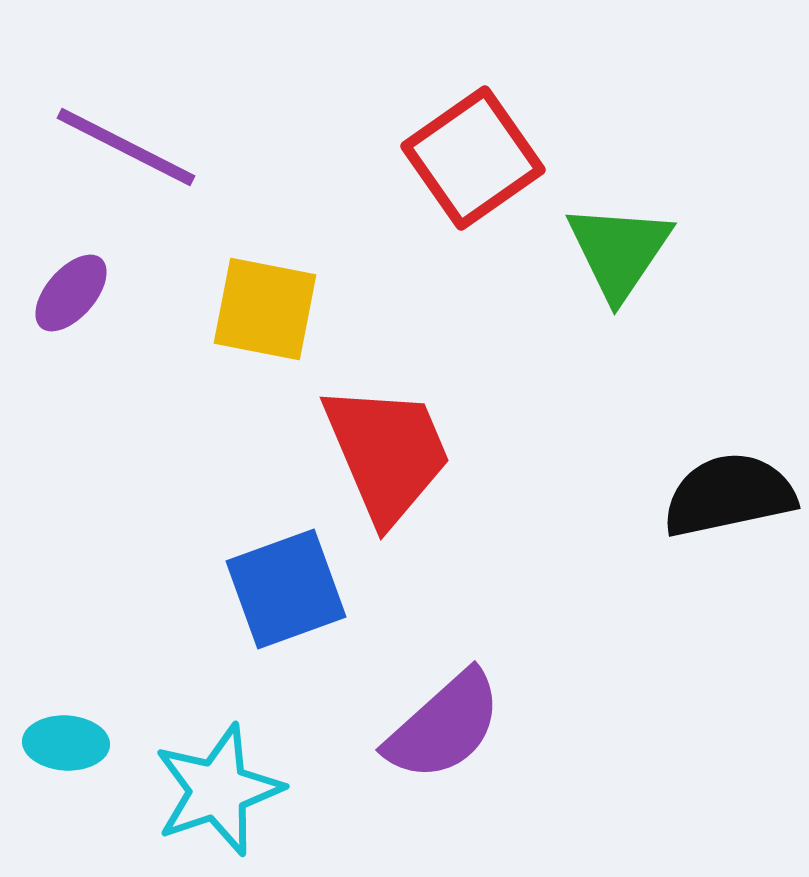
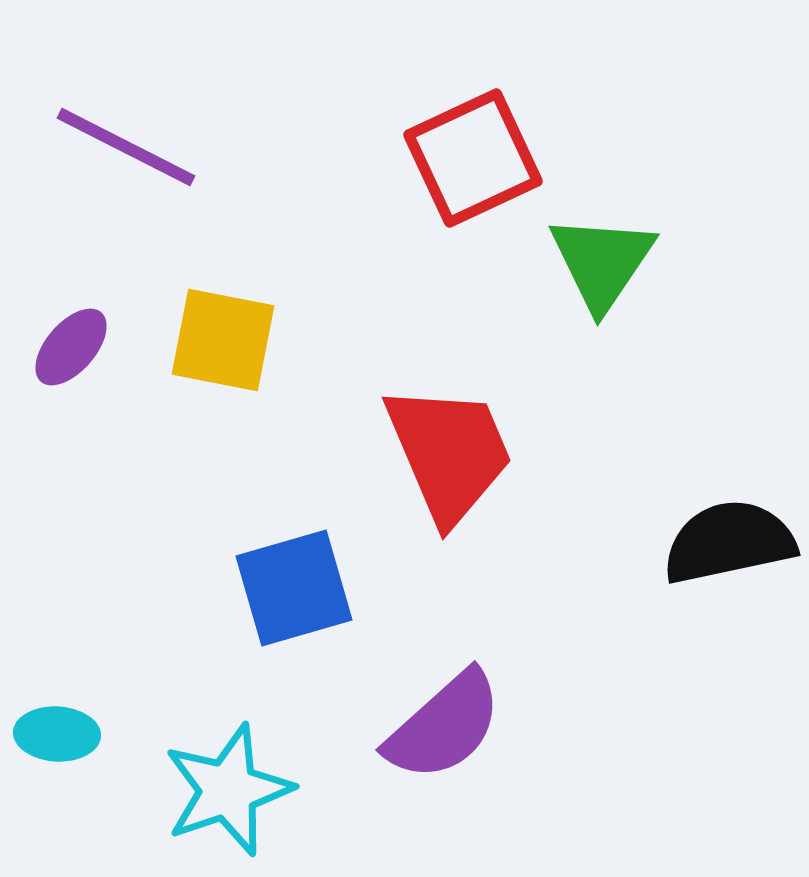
red square: rotated 10 degrees clockwise
green triangle: moved 17 px left, 11 px down
purple ellipse: moved 54 px down
yellow square: moved 42 px left, 31 px down
red trapezoid: moved 62 px right
black semicircle: moved 47 px down
blue square: moved 8 px right, 1 px up; rotated 4 degrees clockwise
cyan ellipse: moved 9 px left, 9 px up
cyan star: moved 10 px right
